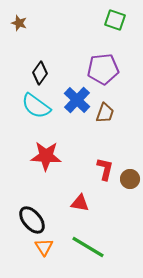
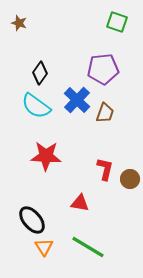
green square: moved 2 px right, 2 px down
